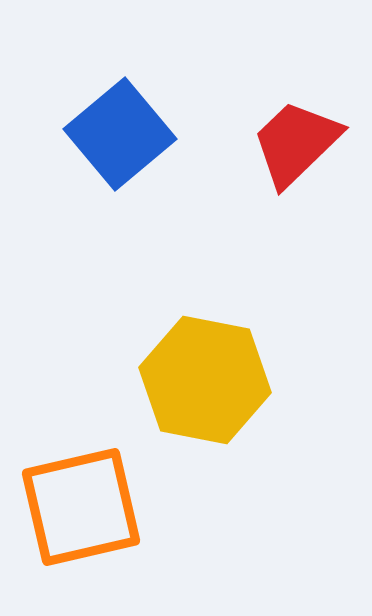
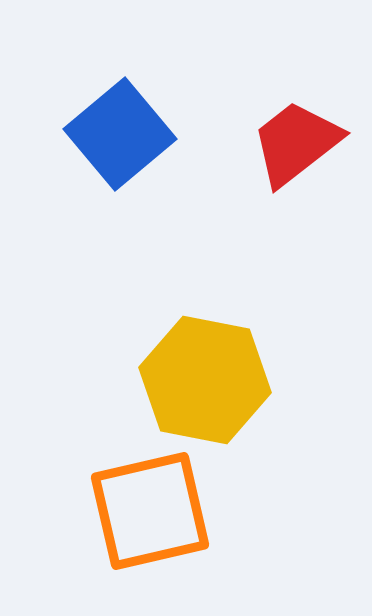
red trapezoid: rotated 6 degrees clockwise
orange square: moved 69 px right, 4 px down
